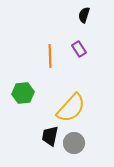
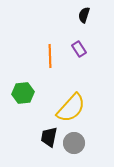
black trapezoid: moved 1 px left, 1 px down
